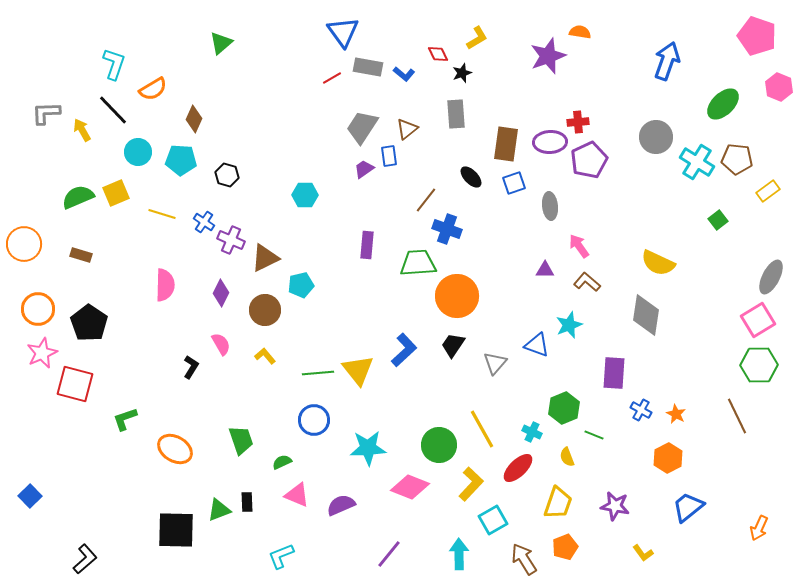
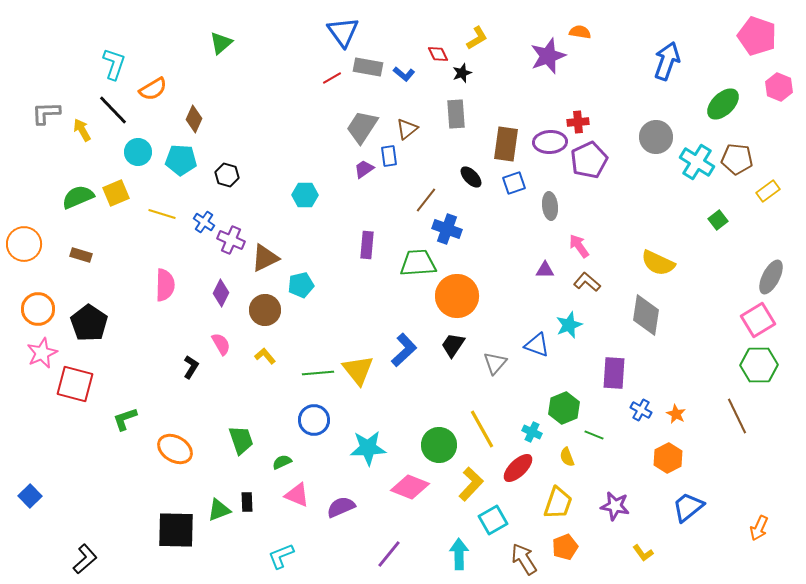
purple semicircle at (341, 505): moved 2 px down
